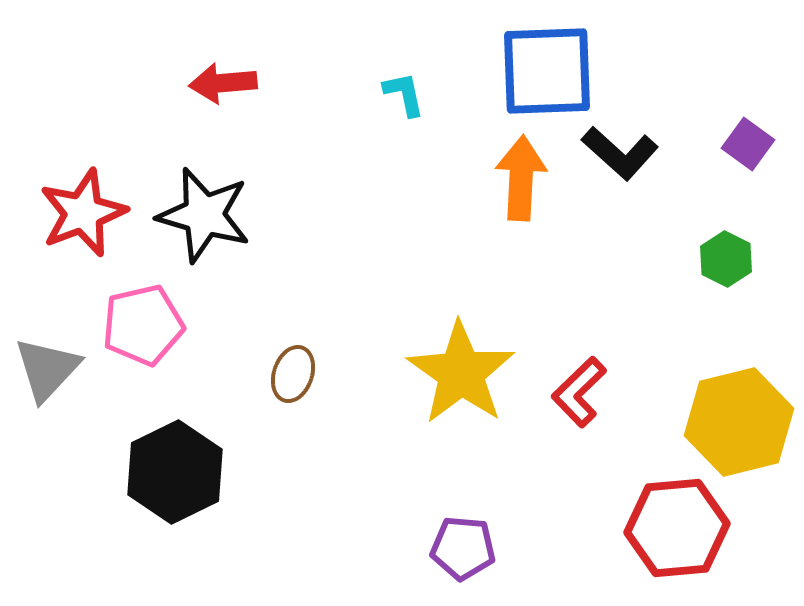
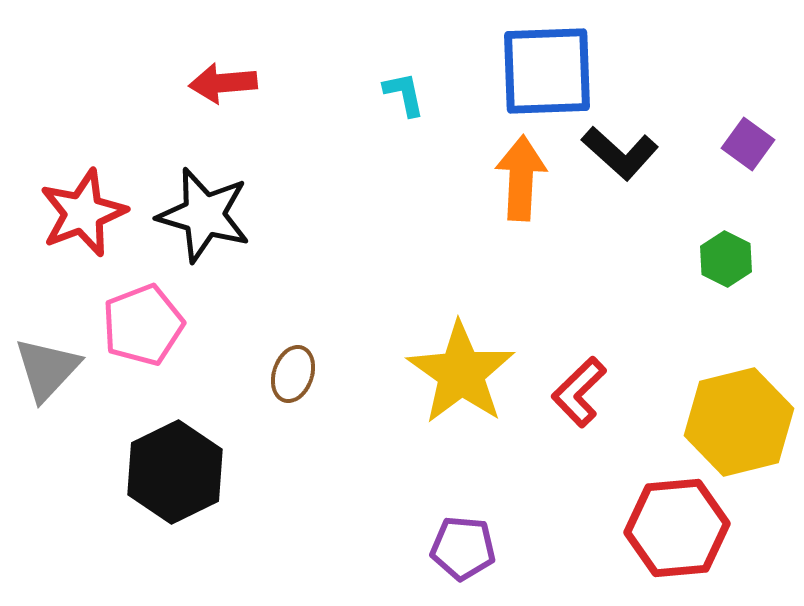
pink pentagon: rotated 8 degrees counterclockwise
